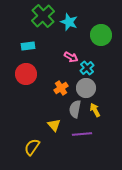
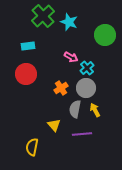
green circle: moved 4 px right
yellow semicircle: rotated 24 degrees counterclockwise
